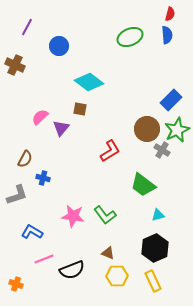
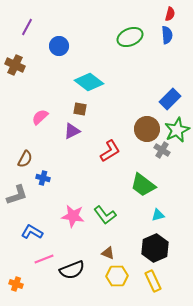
blue rectangle: moved 1 px left, 1 px up
purple triangle: moved 11 px right, 3 px down; rotated 24 degrees clockwise
